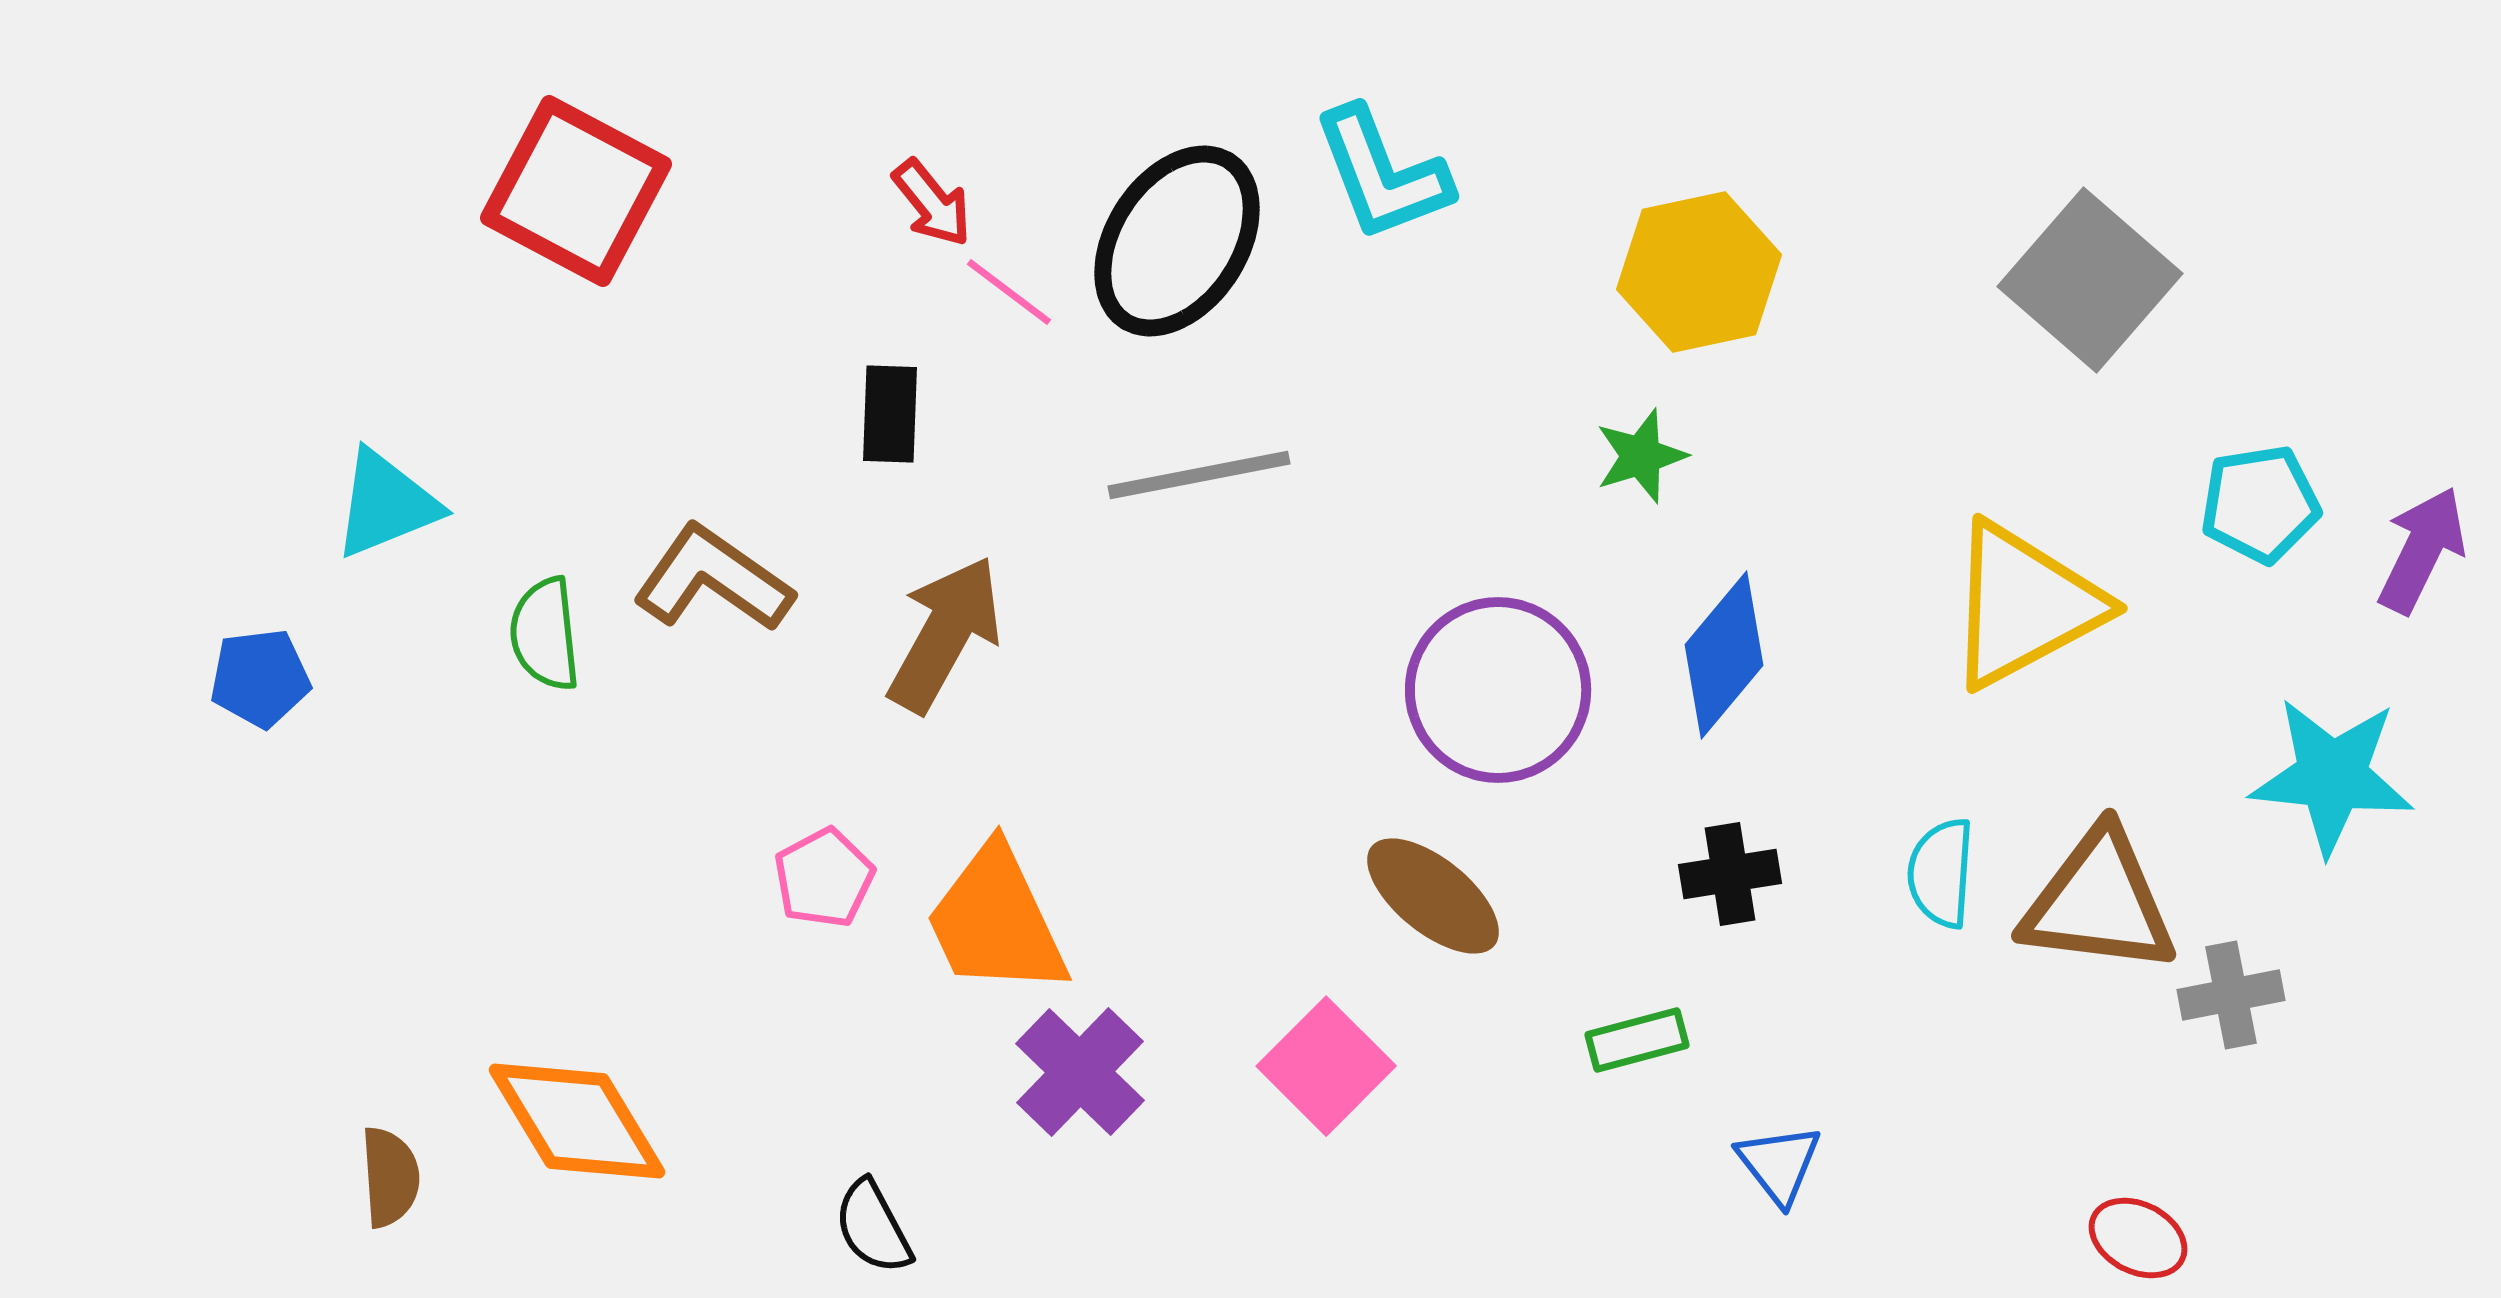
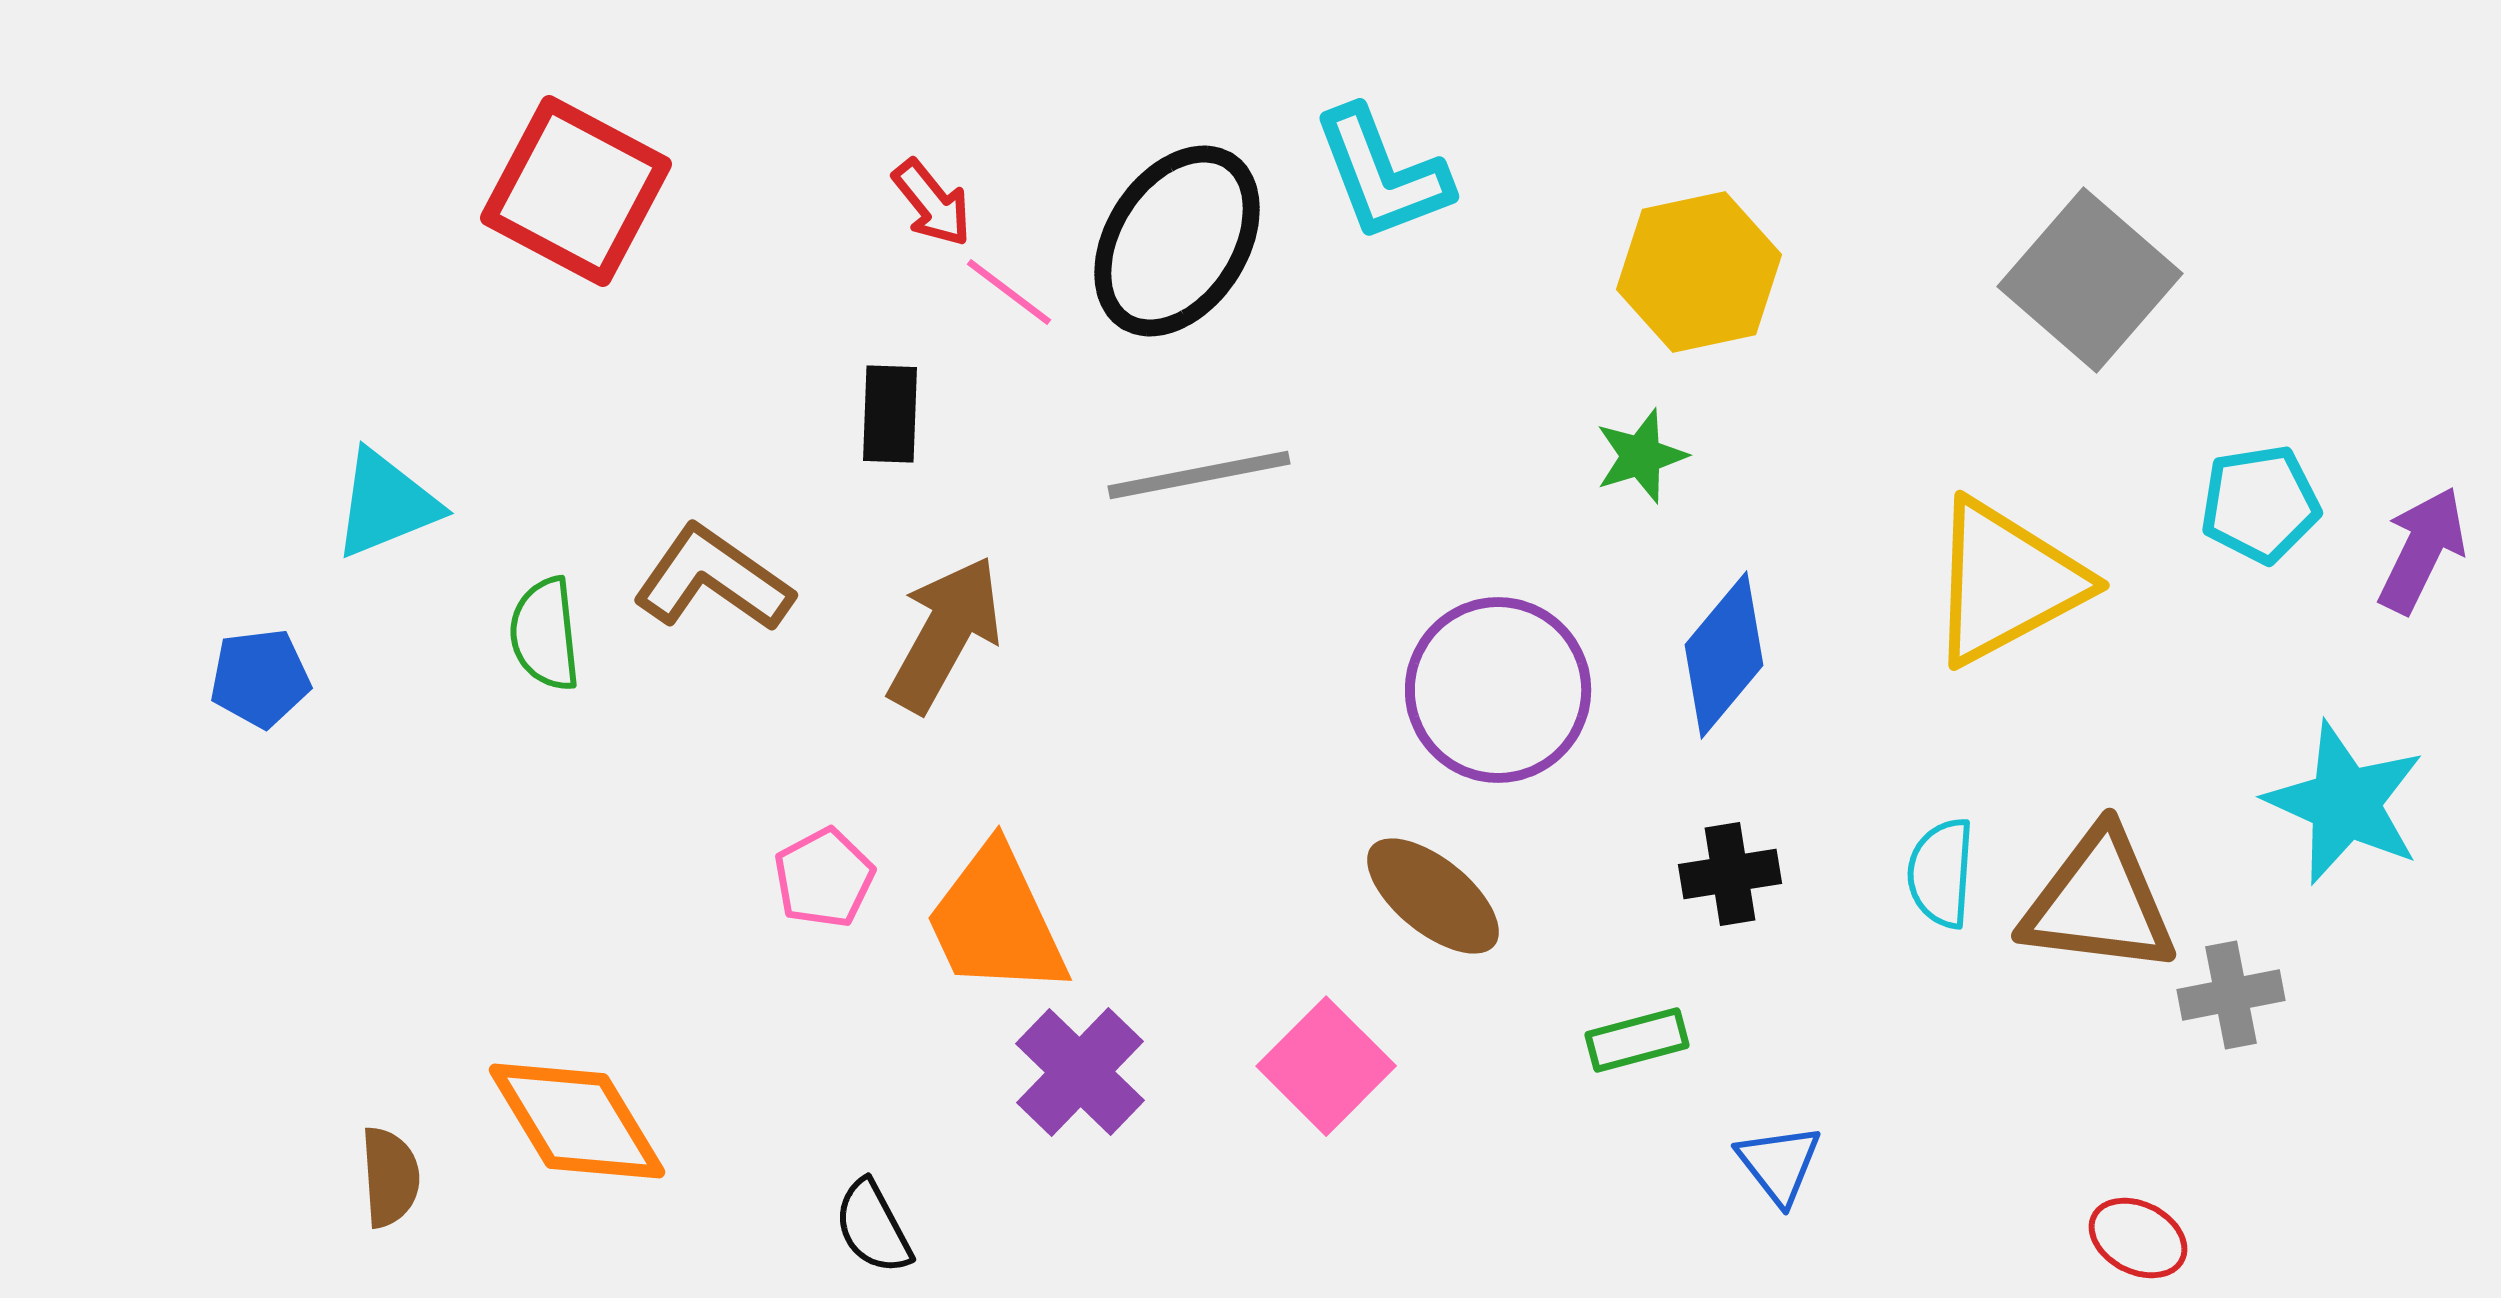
yellow triangle: moved 18 px left, 23 px up
cyan star: moved 13 px right, 27 px down; rotated 18 degrees clockwise
